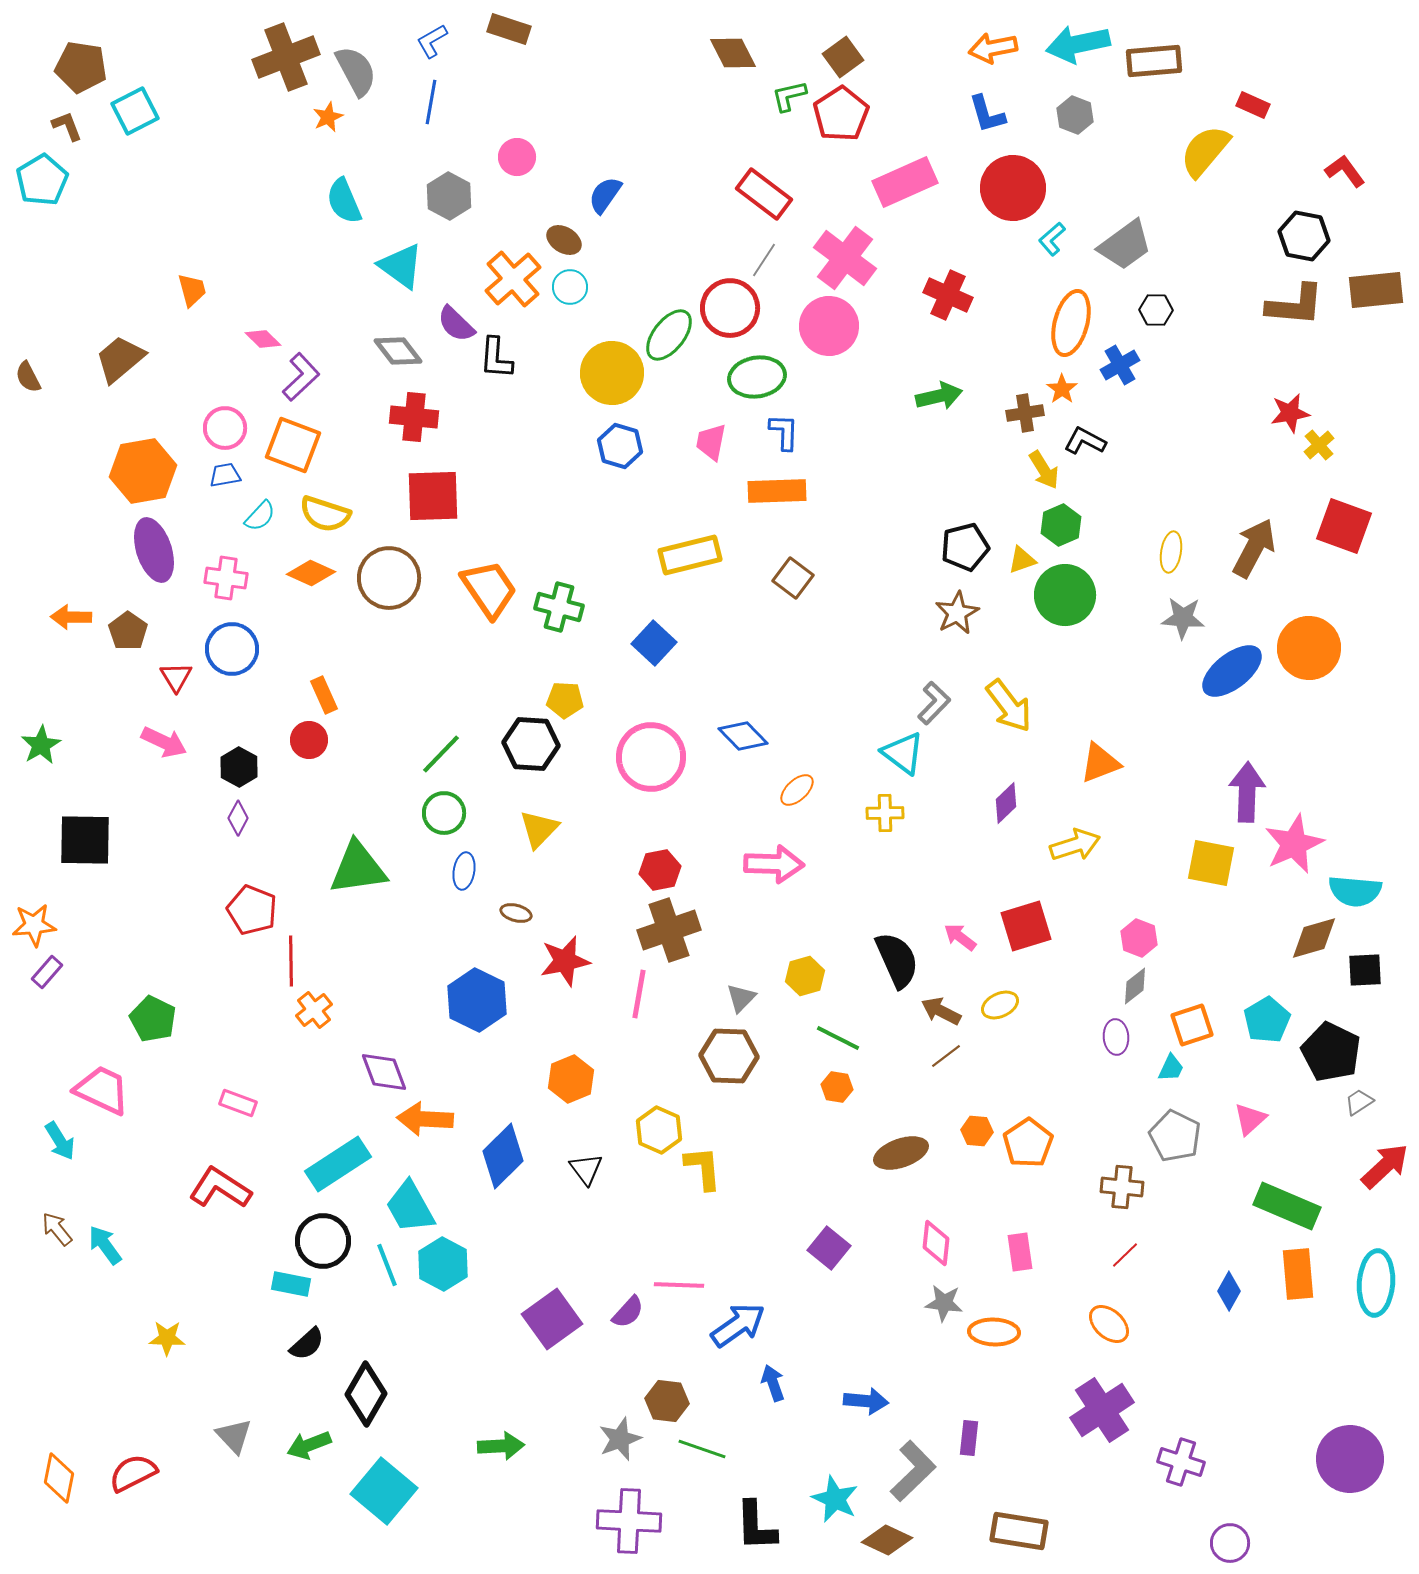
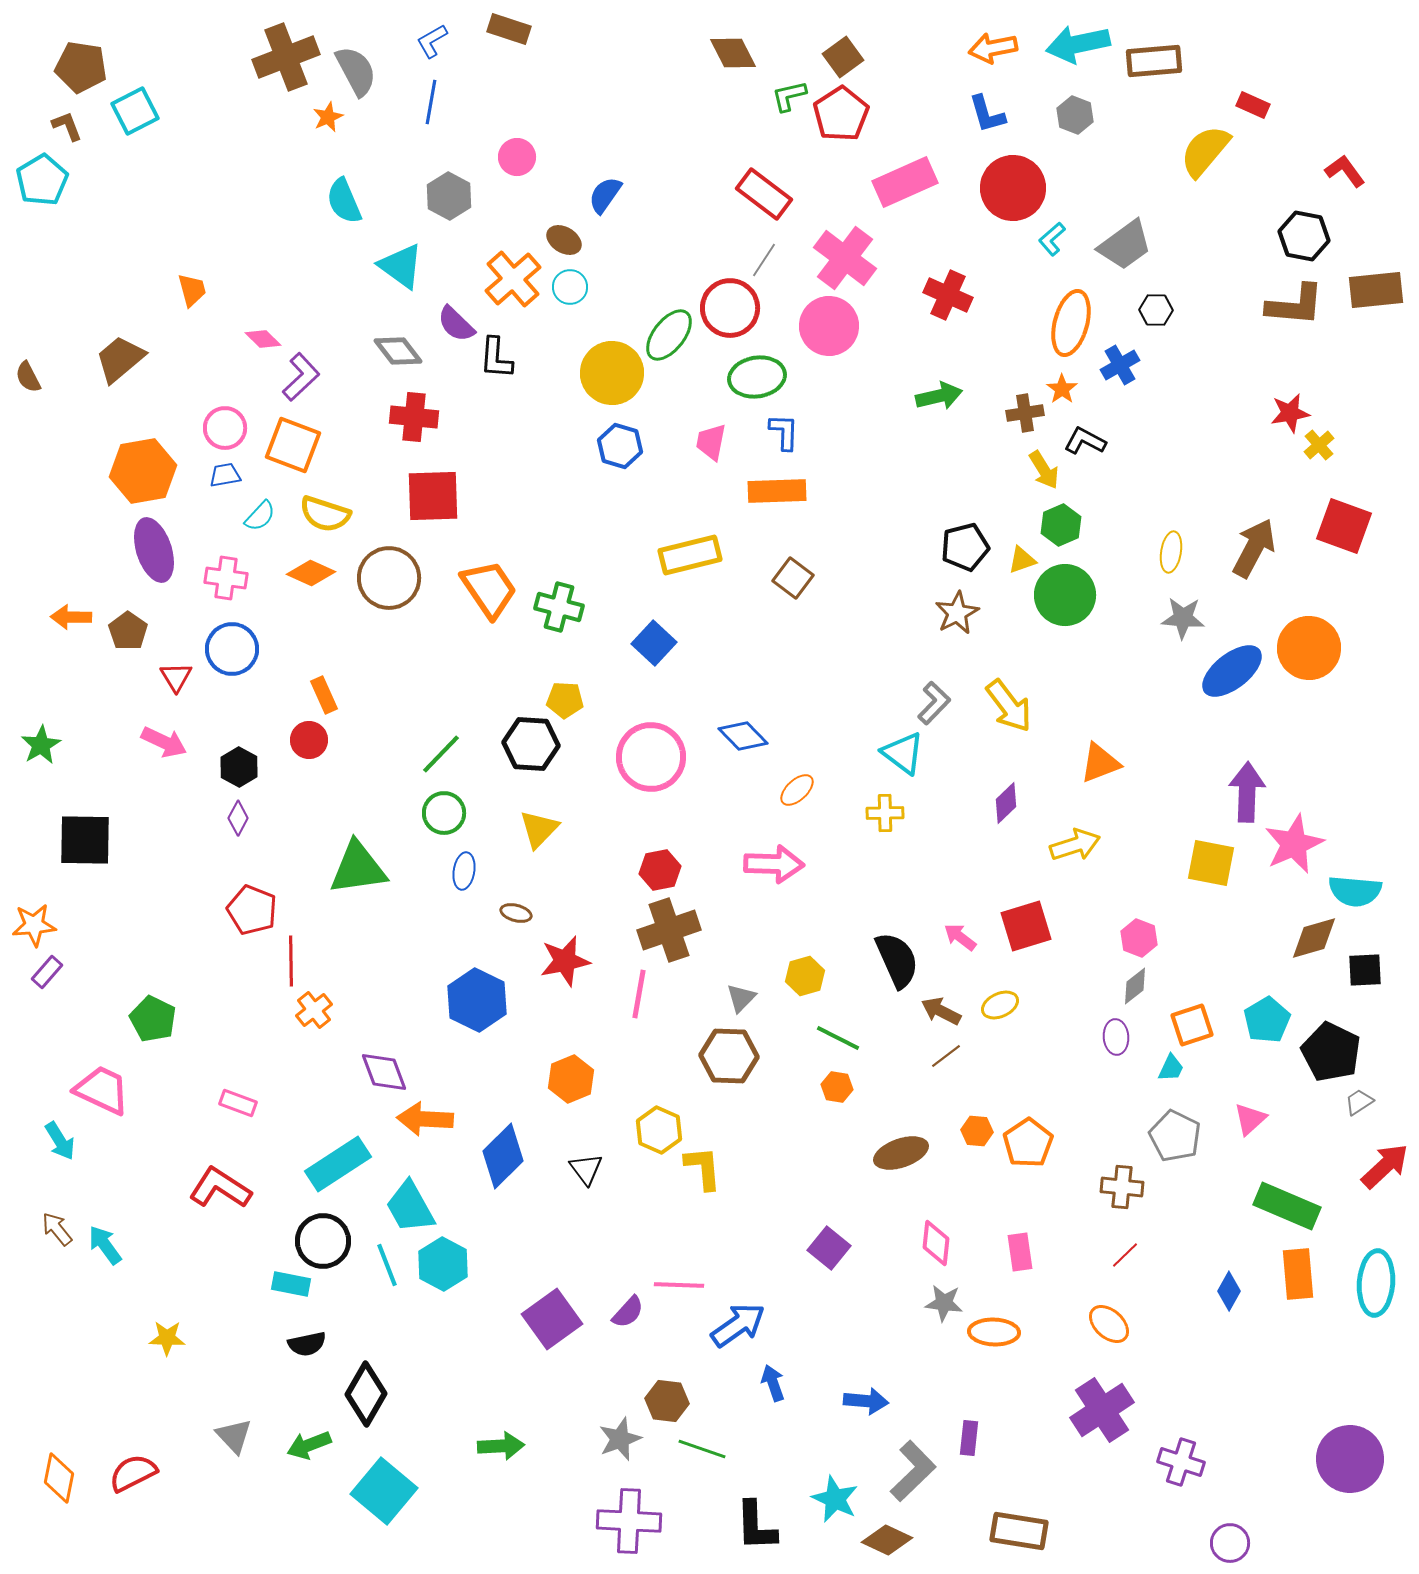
black semicircle at (307, 1344): rotated 30 degrees clockwise
